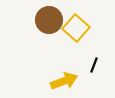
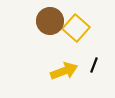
brown circle: moved 1 px right, 1 px down
yellow arrow: moved 10 px up
